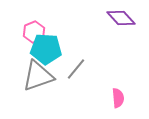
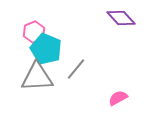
cyan pentagon: rotated 20 degrees clockwise
gray triangle: moved 1 px left, 1 px down; rotated 16 degrees clockwise
pink semicircle: rotated 114 degrees counterclockwise
